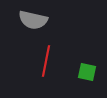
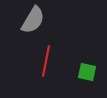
gray semicircle: rotated 72 degrees counterclockwise
